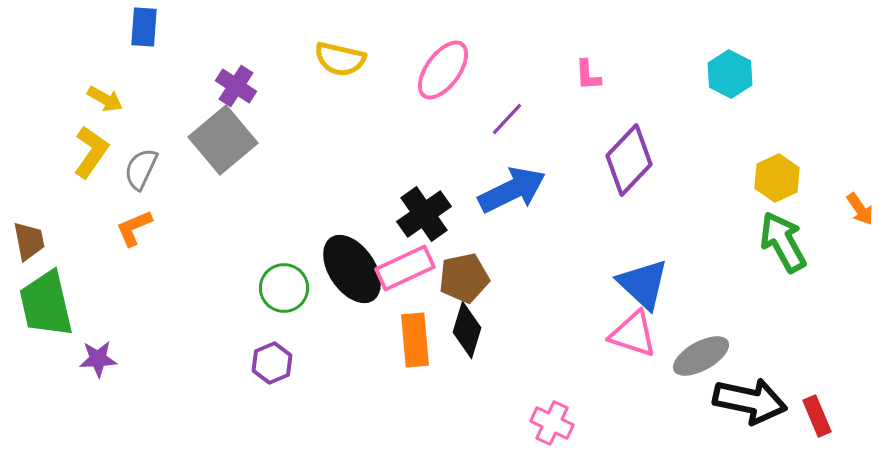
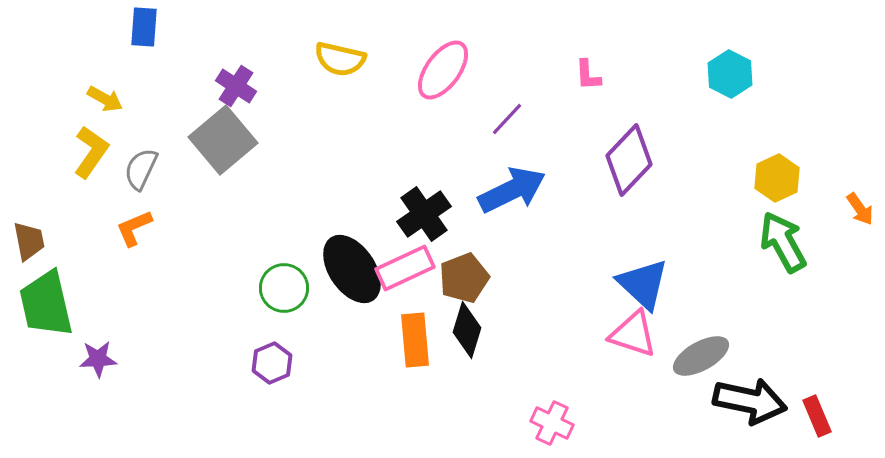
brown pentagon: rotated 9 degrees counterclockwise
